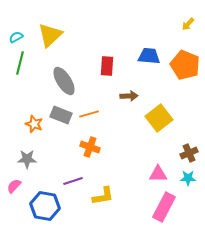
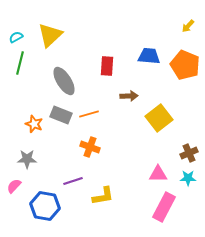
yellow arrow: moved 2 px down
